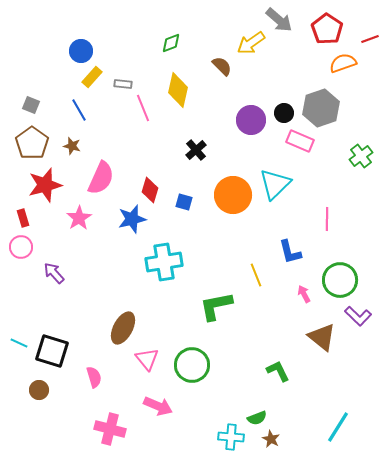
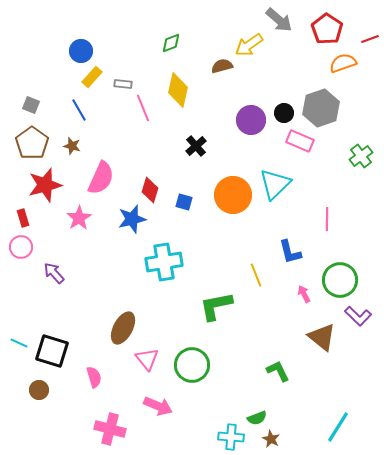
yellow arrow at (251, 43): moved 2 px left, 2 px down
brown semicircle at (222, 66): rotated 60 degrees counterclockwise
black cross at (196, 150): moved 4 px up
